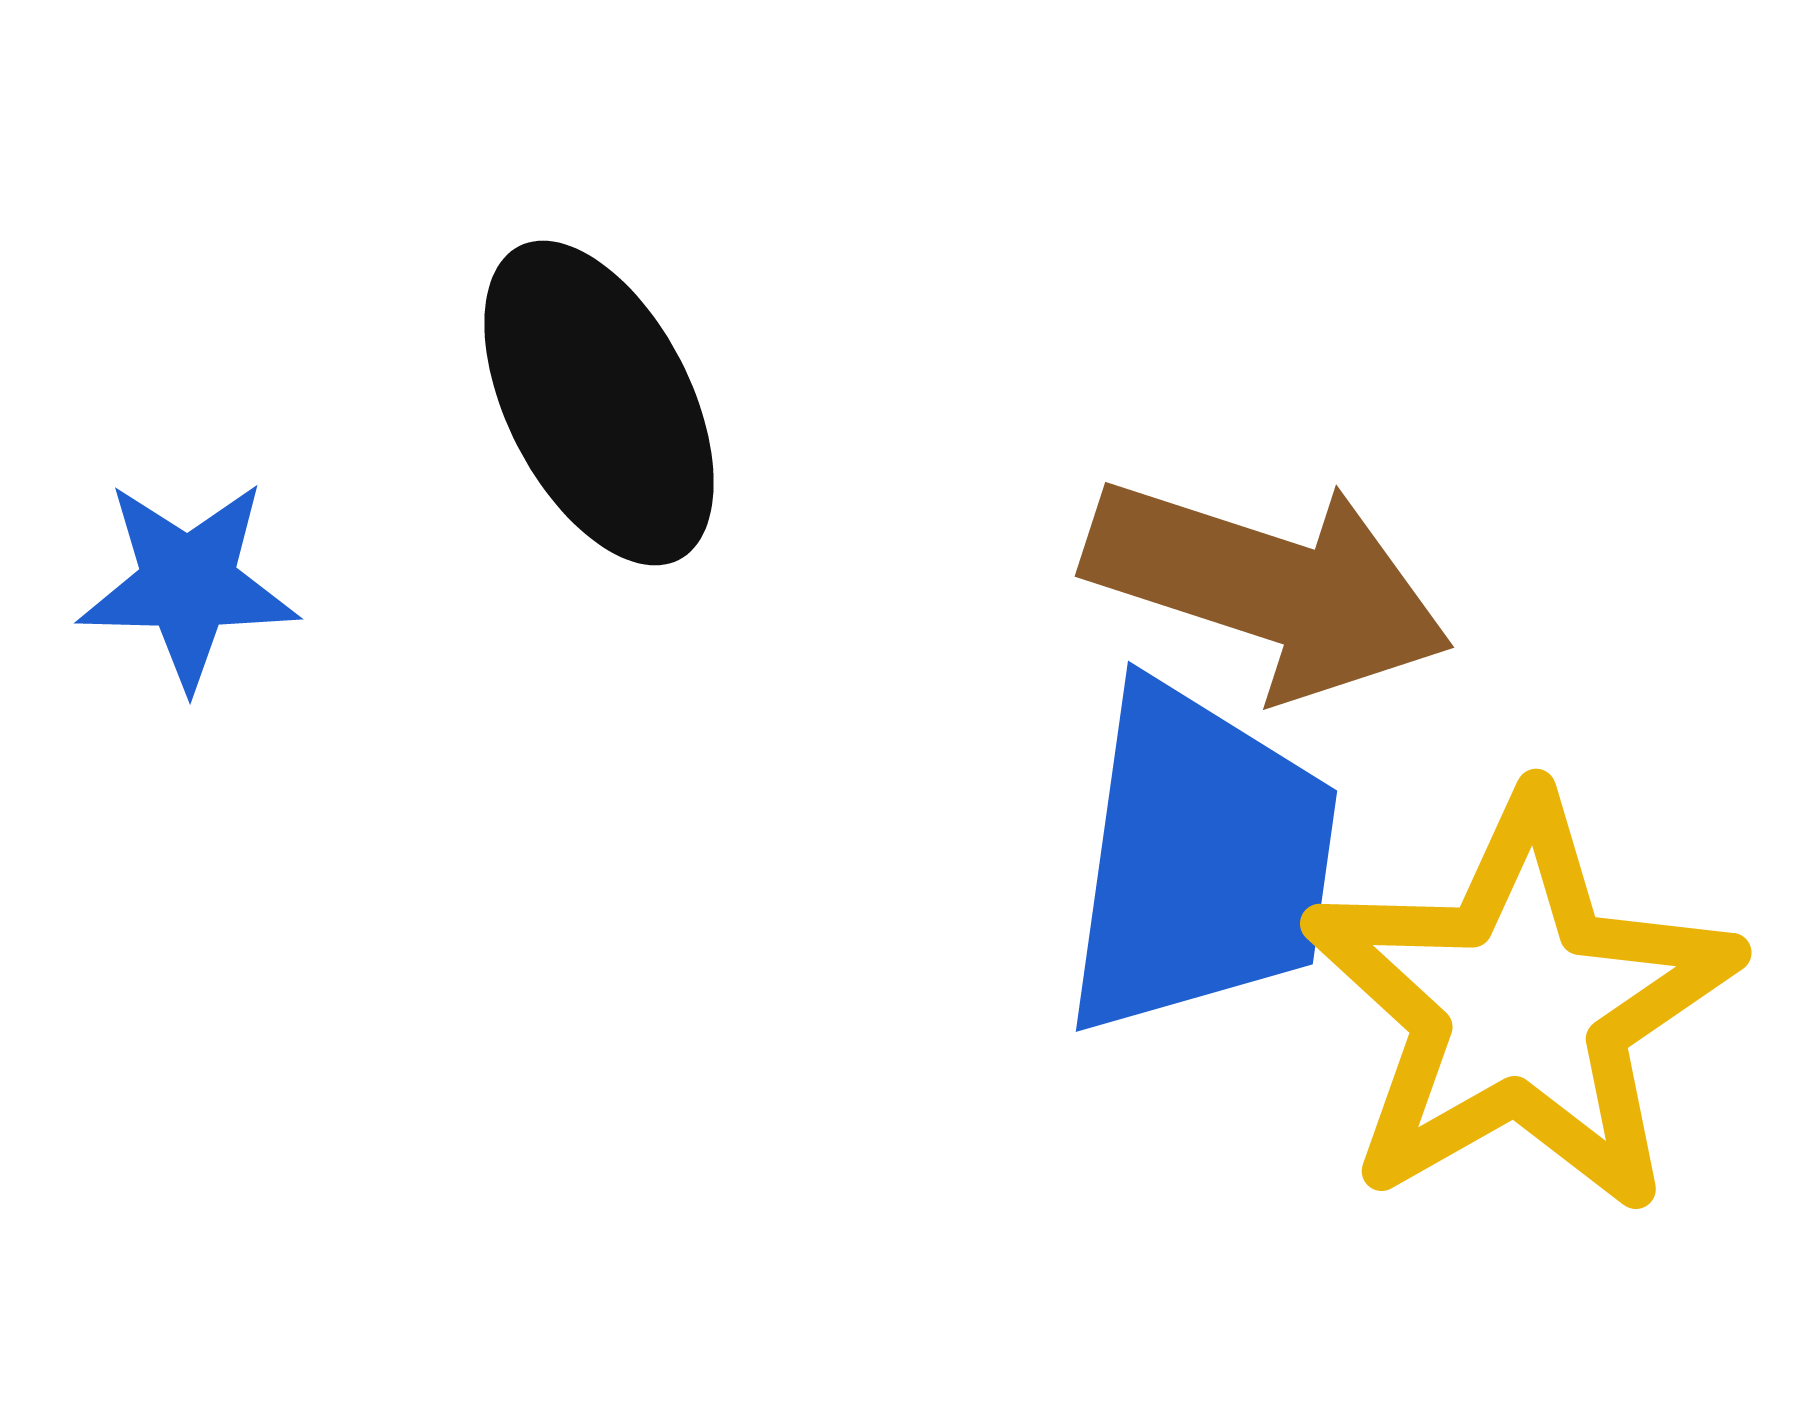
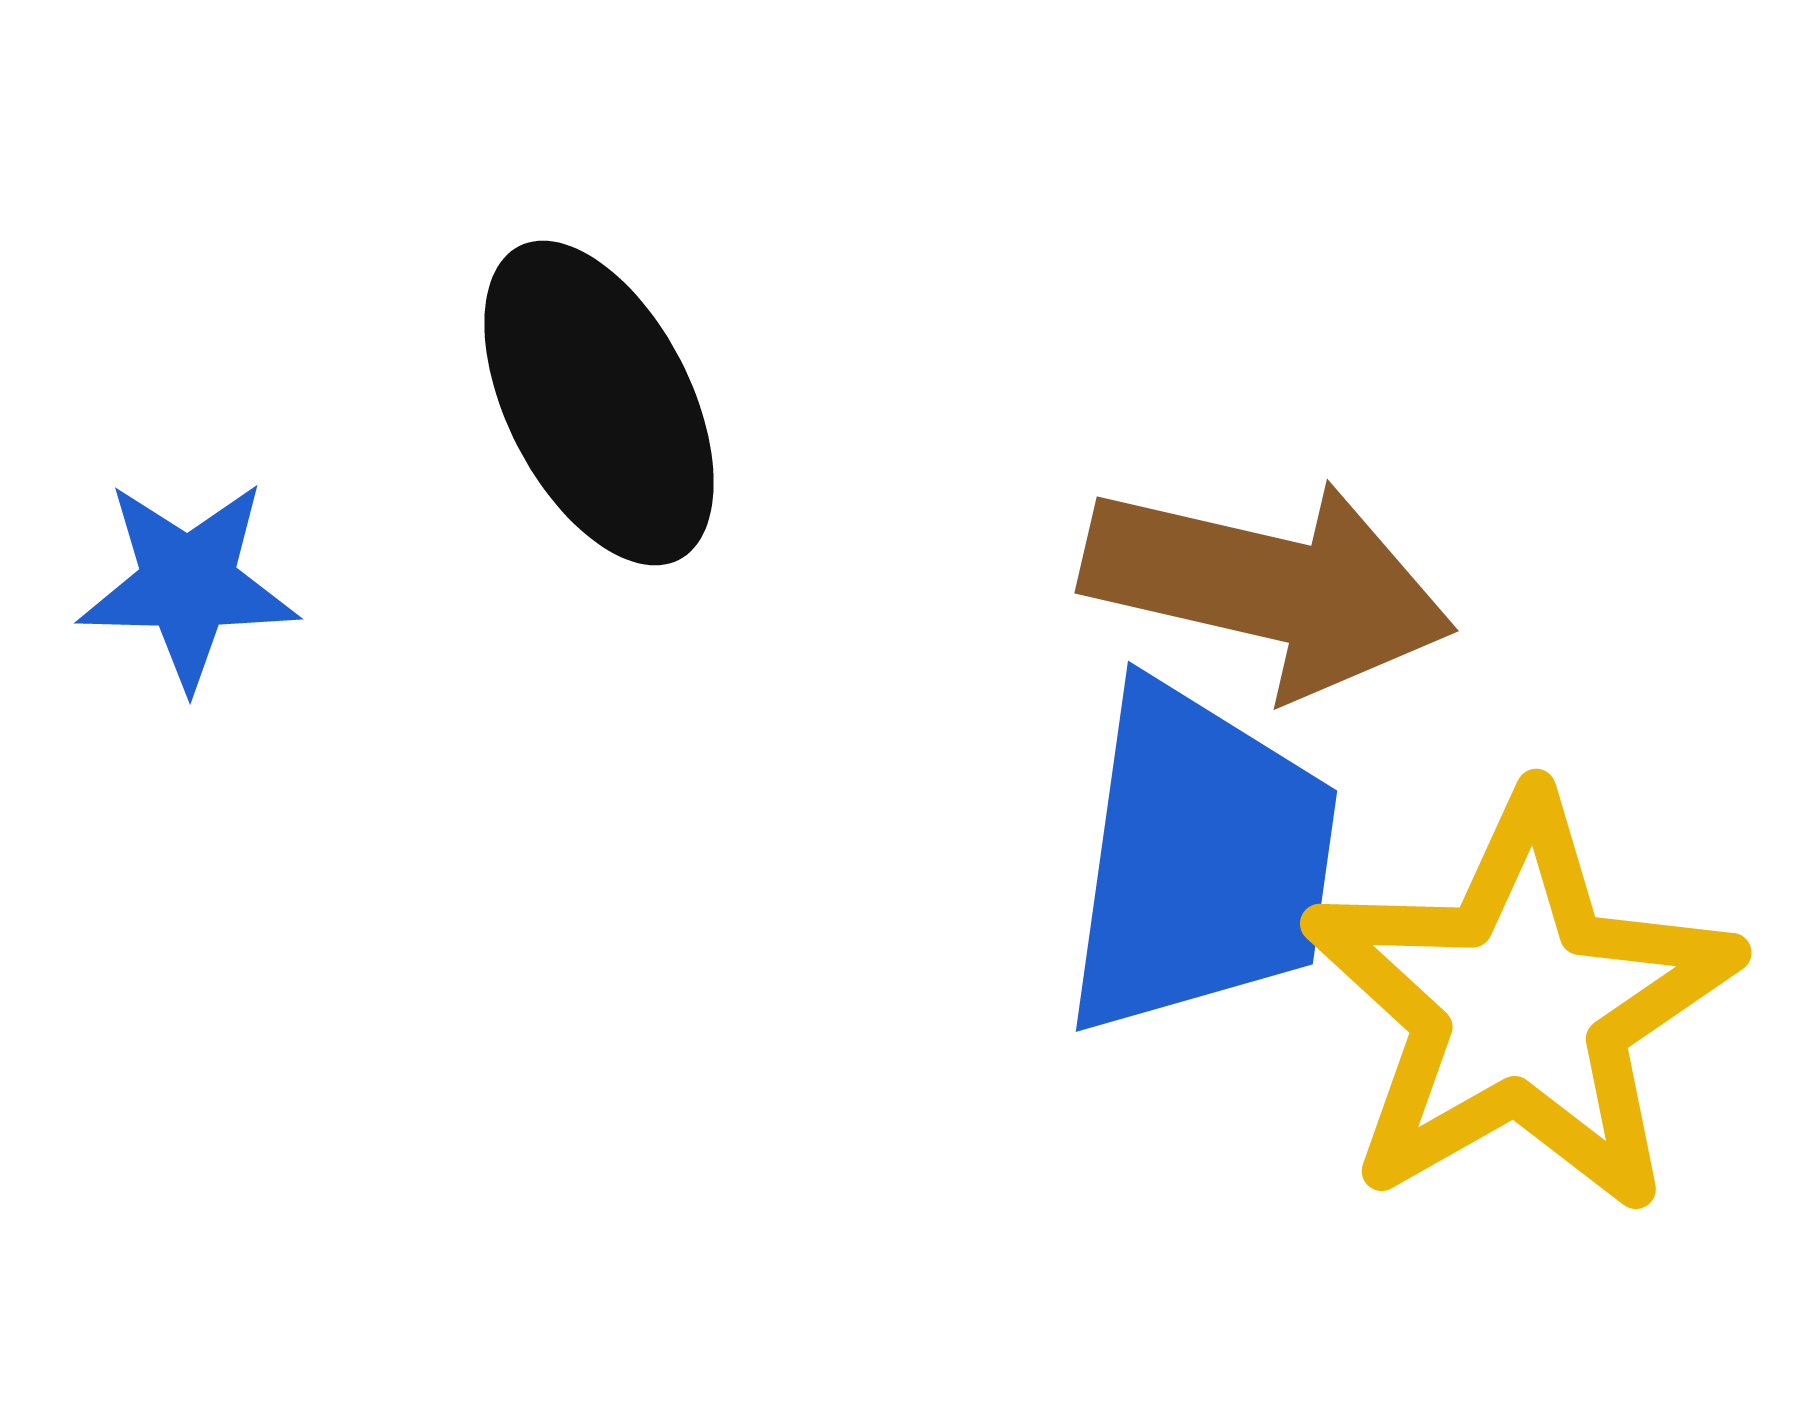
brown arrow: rotated 5 degrees counterclockwise
